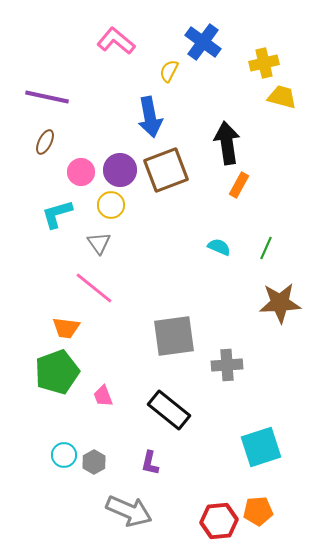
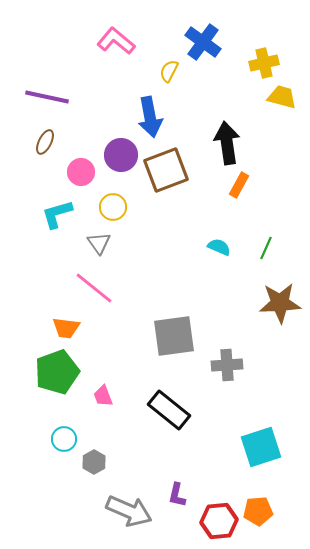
purple circle: moved 1 px right, 15 px up
yellow circle: moved 2 px right, 2 px down
cyan circle: moved 16 px up
purple L-shape: moved 27 px right, 32 px down
